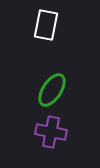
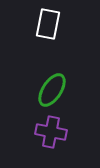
white rectangle: moved 2 px right, 1 px up
